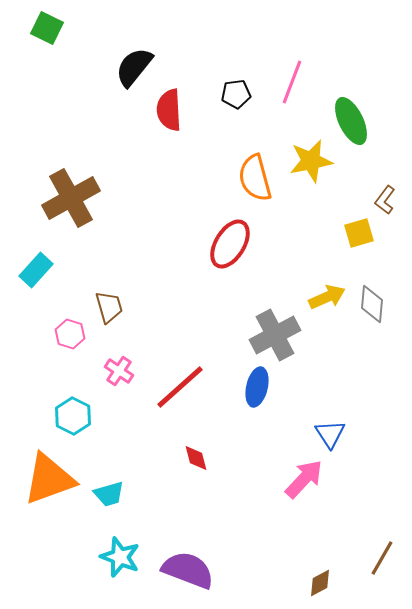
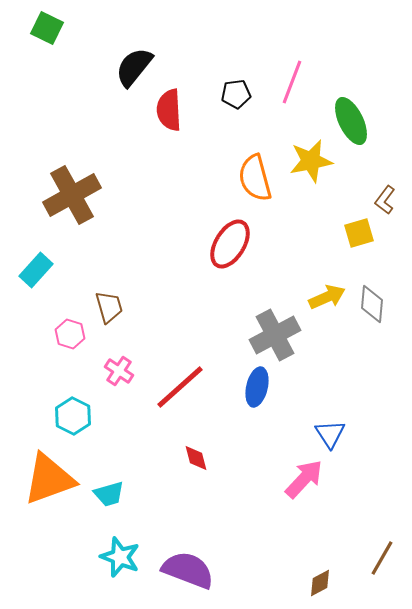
brown cross: moved 1 px right, 3 px up
